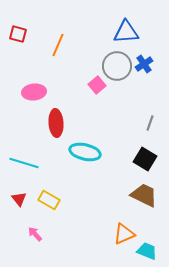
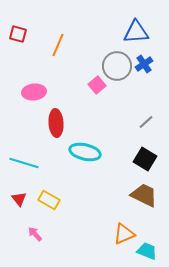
blue triangle: moved 10 px right
gray line: moved 4 px left, 1 px up; rotated 28 degrees clockwise
